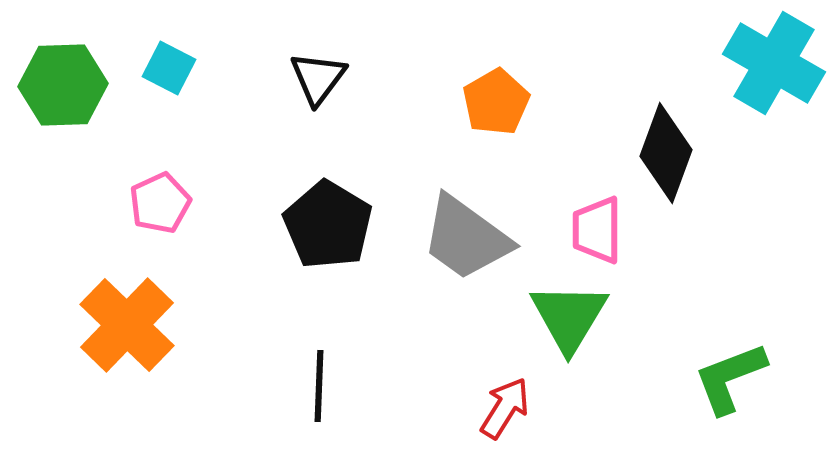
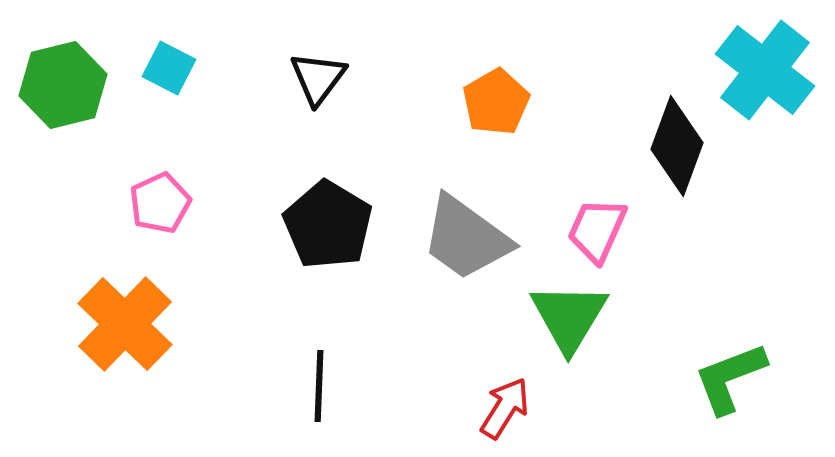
cyan cross: moved 9 px left, 7 px down; rotated 8 degrees clockwise
green hexagon: rotated 12 degrees counterclockwise
black diamond: moved 11 px right, 7 px up
pink trapezoid: rotated 24 degrees clockwise
orange cross: moved 2 px left, 1 px up
